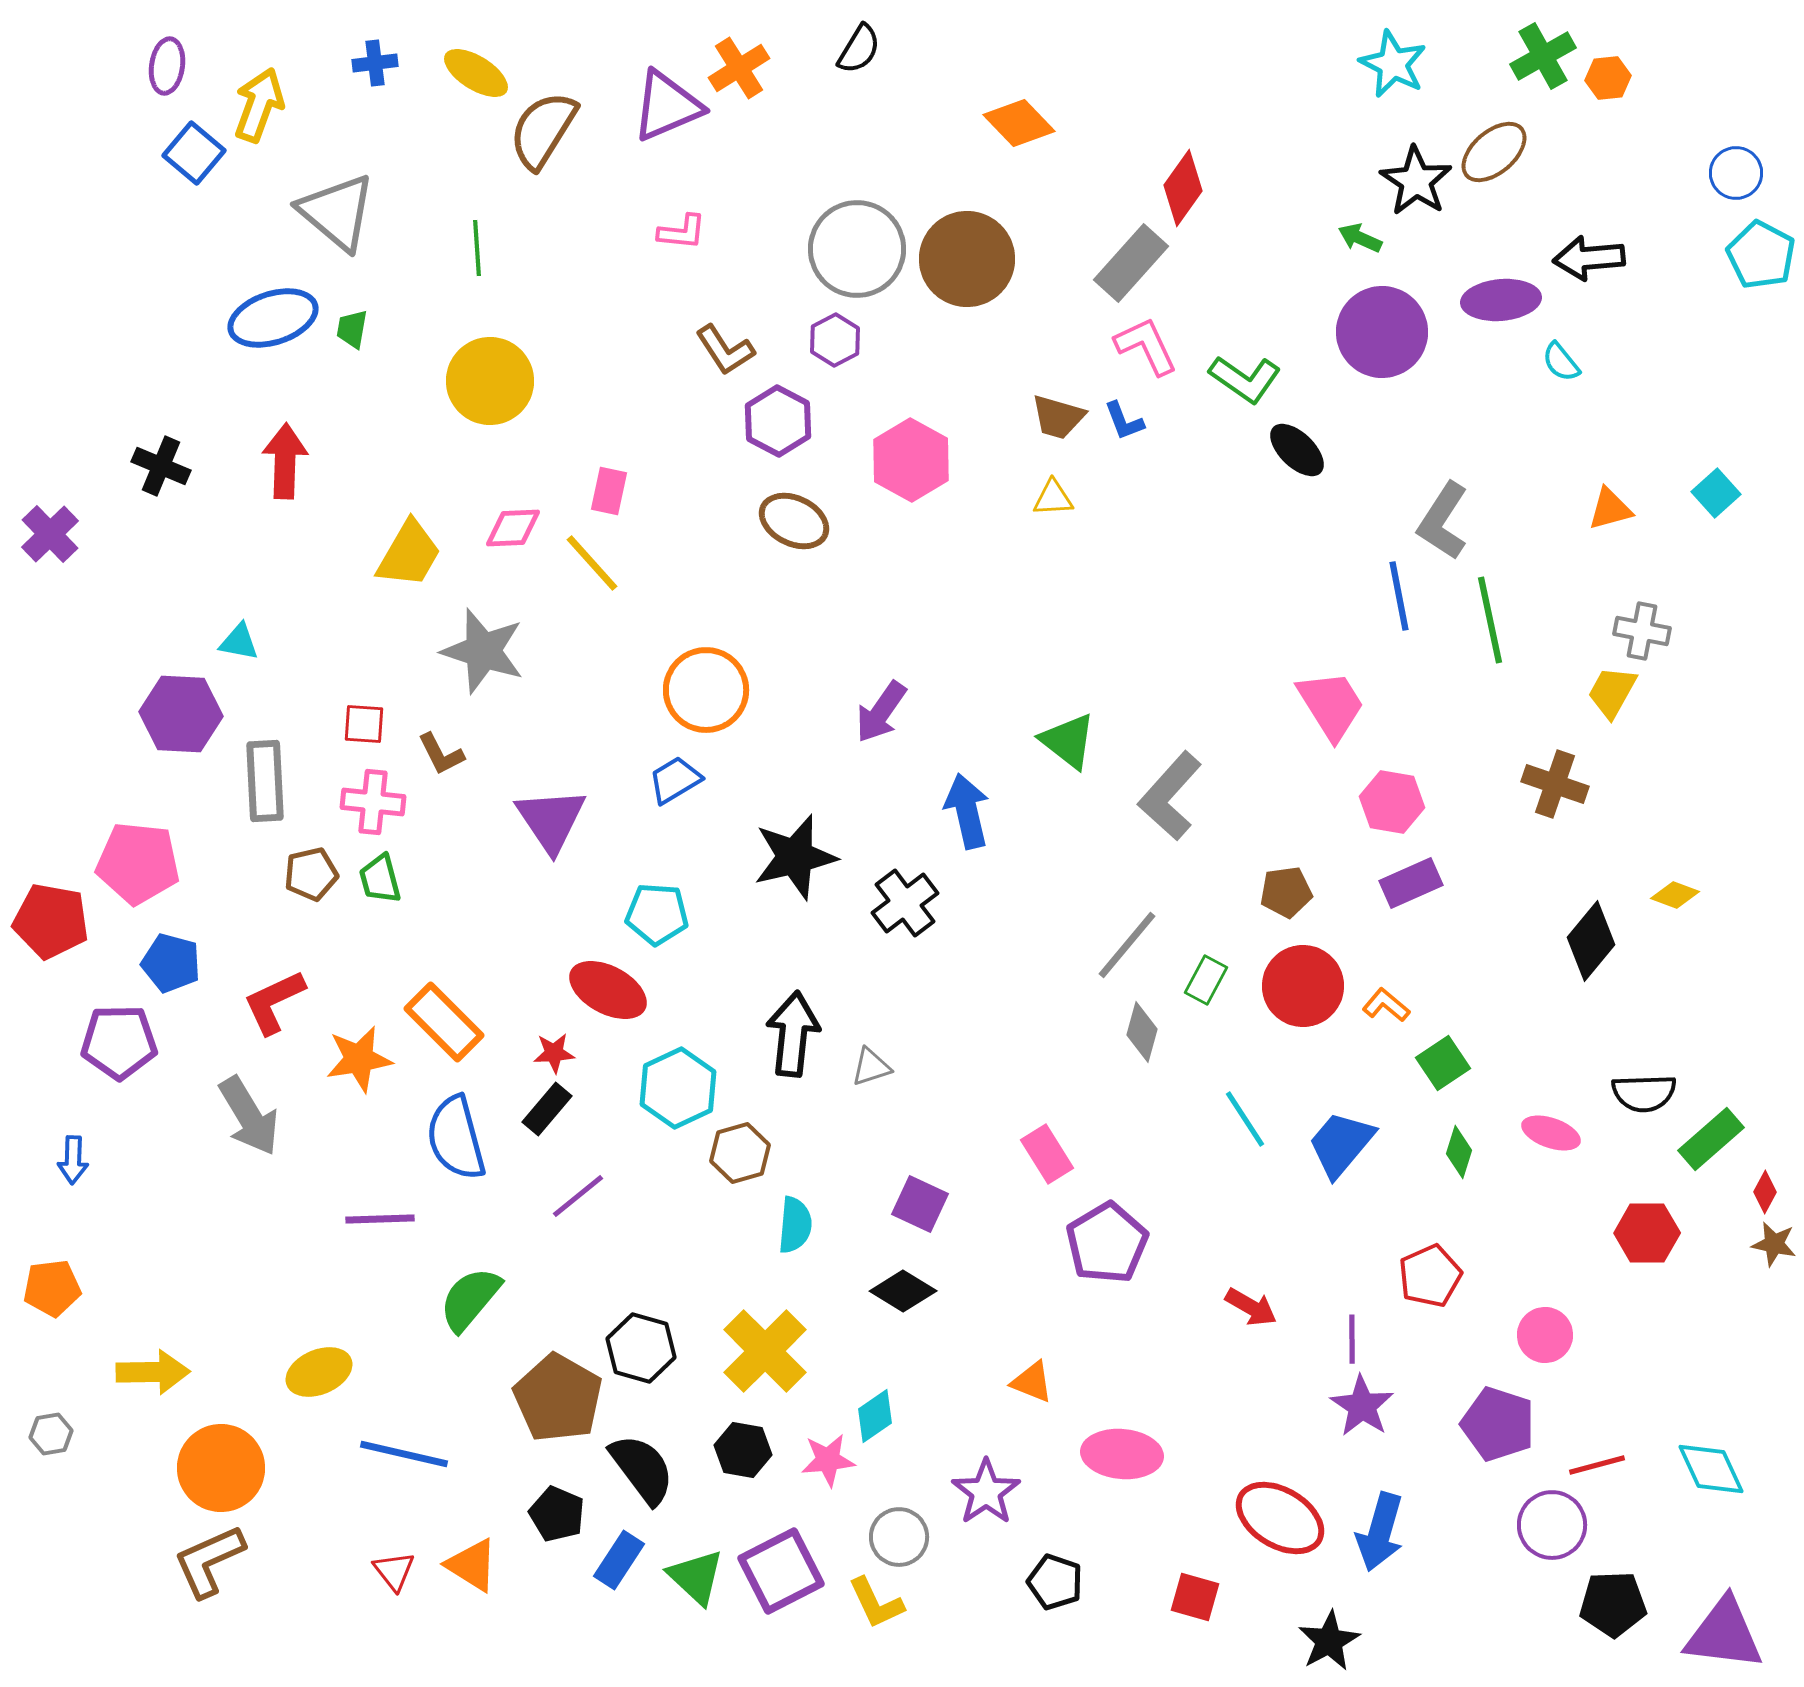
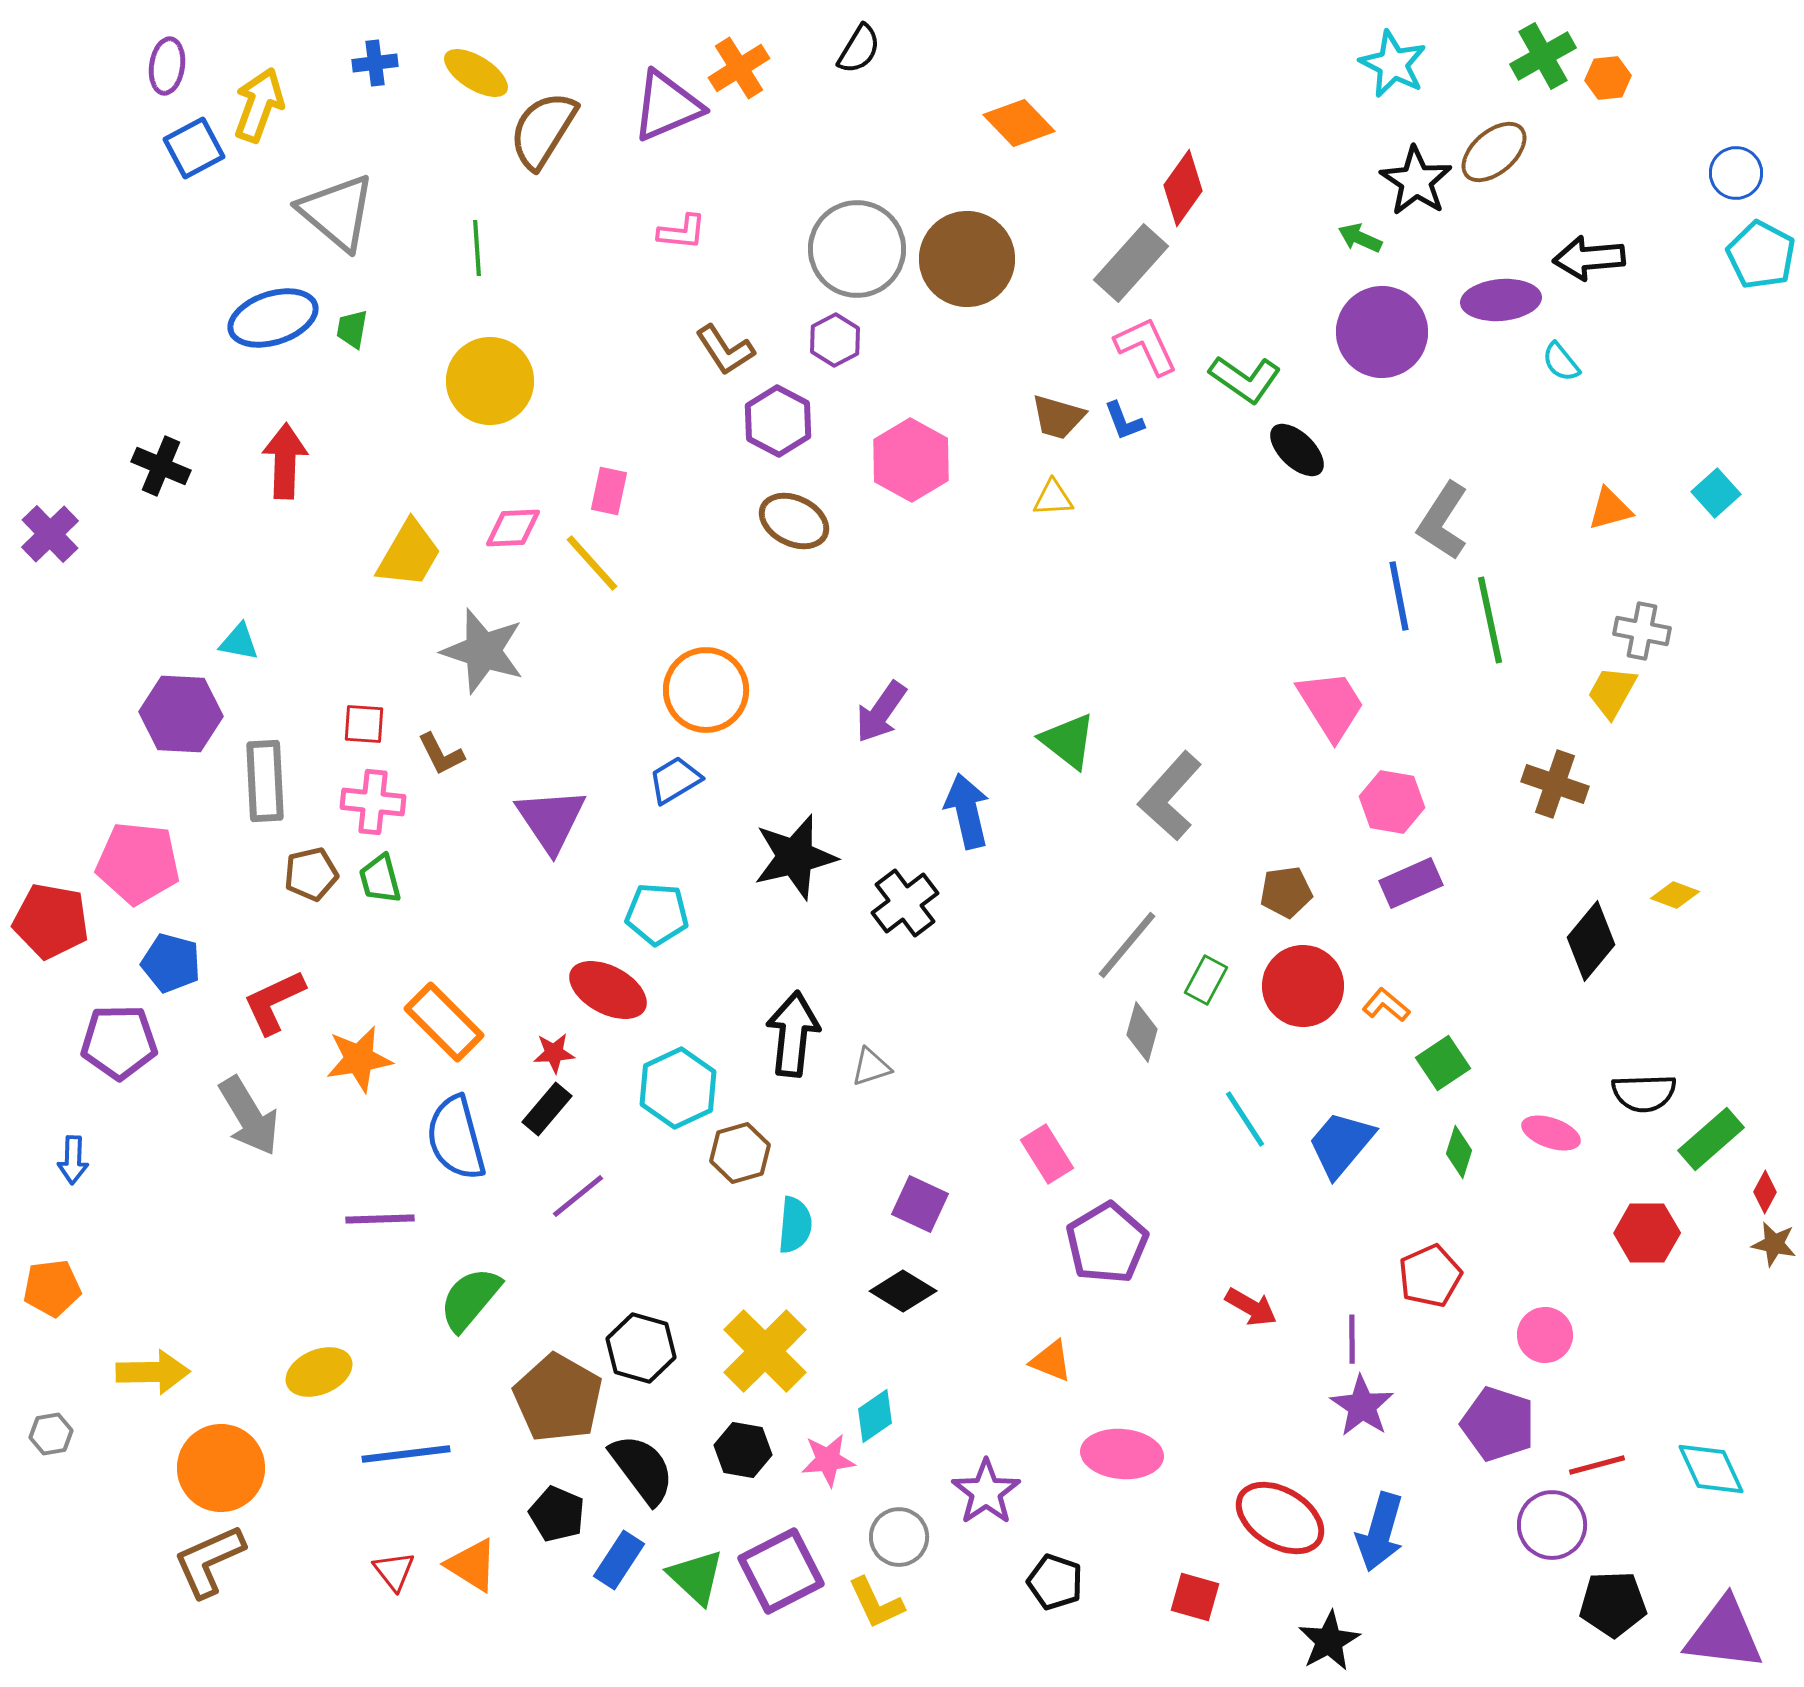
blue square at (194, 153): moved 5 px up; rotated 22 degrees clockwise
orange triangle at (1032, 1382): moved 19 px right, 21 px up
blue line at (404, 1454): moved 2 px right; rotated 20 degrees counterclockwise
